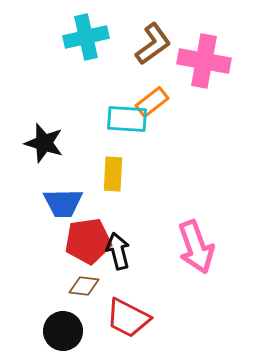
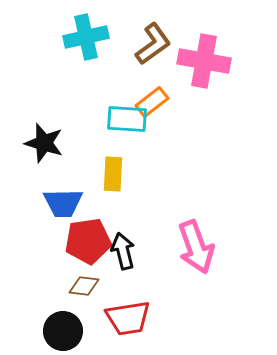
black arrow: moved 5 px right
red trapezoid: rotated 36 degrees counterclockwise
